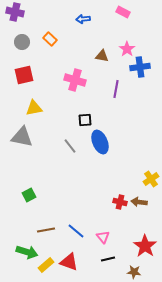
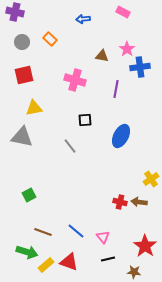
blue ellipse: moved 21 px right, 6 px up; rotated 50 degrees clockwise
brown line: moved 3 px left, 2 px down; rotated 30 degrees clockwise
